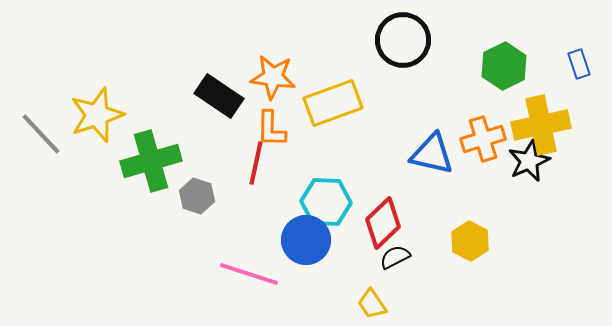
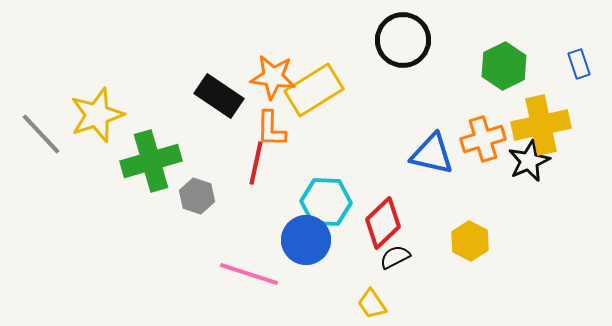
yellow rectangle: moved 19 px left, 13 px up; rotated 12 degrees counterclockwise
